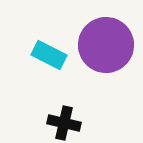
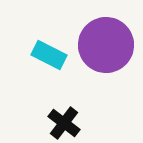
black cross: rotated 24 degrees clockwise
